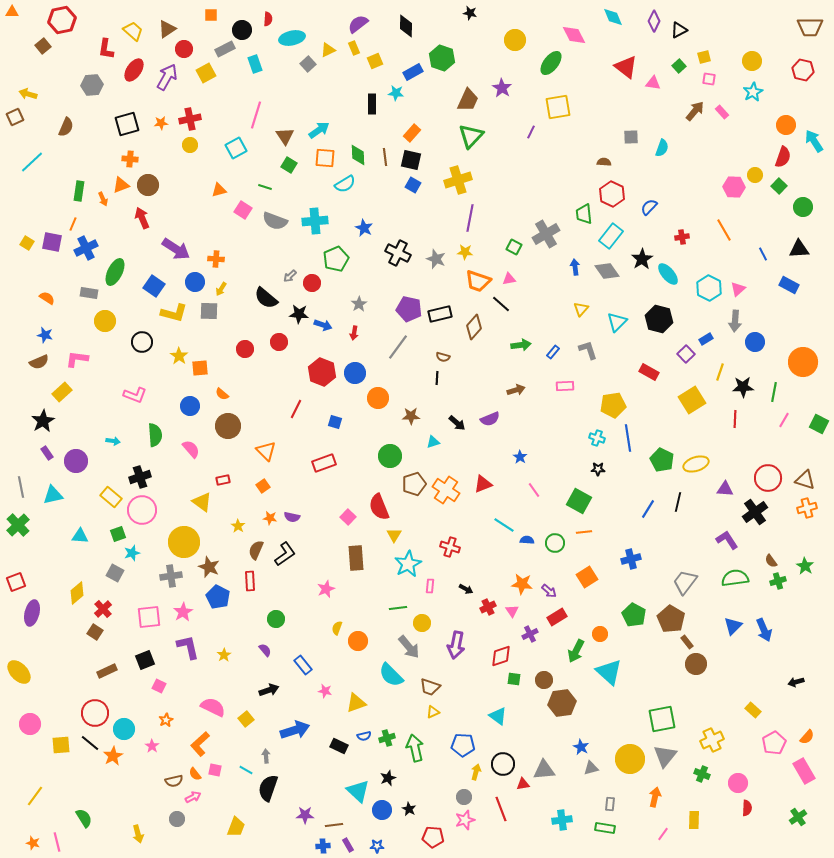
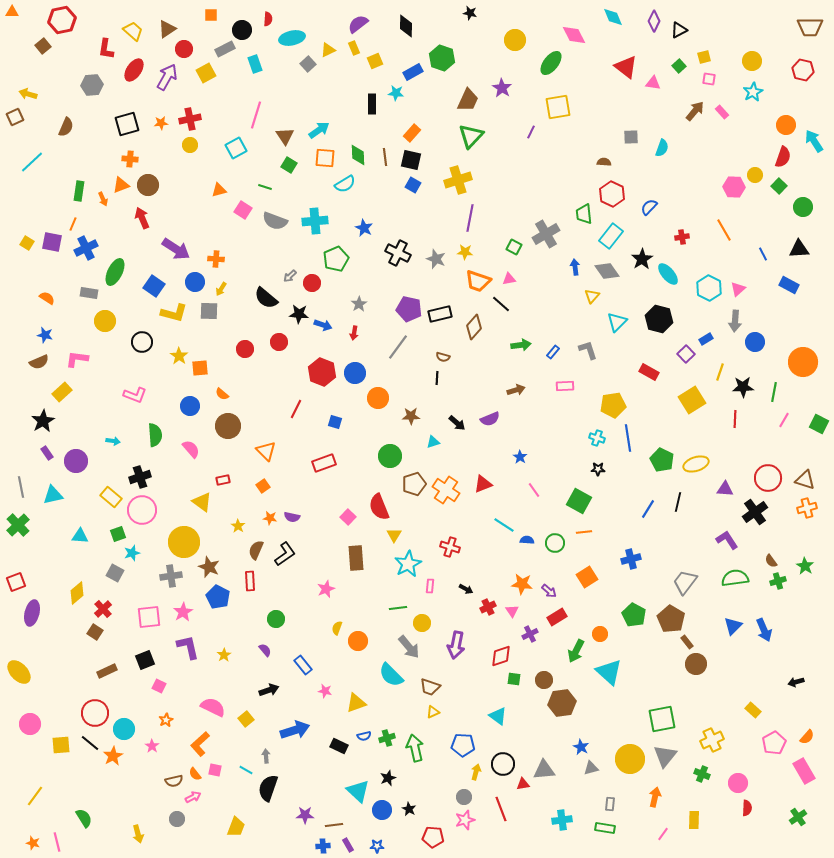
yellow triangle at (581, 309): moved 11 px right, 13 px up
